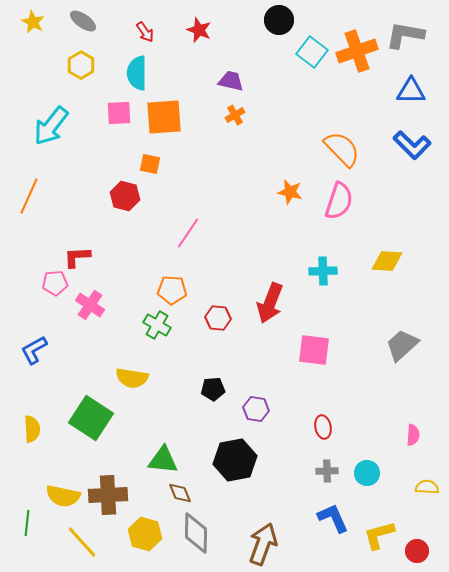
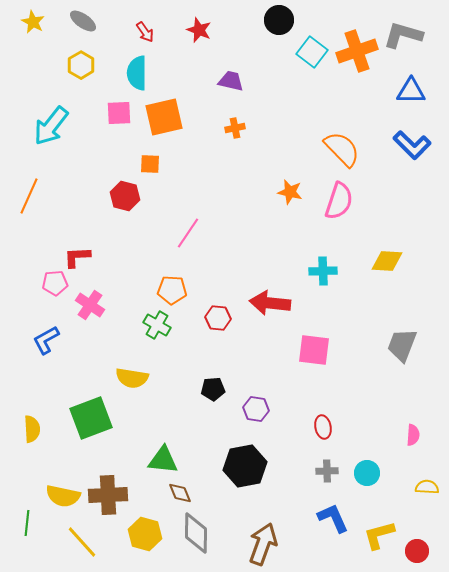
gray L-shape at (405, 35): moved 2 px left; rotated 6 degrees clockwise
orange cross at (235, 115): moved 13 px down; rotated 18 degrees clockwise
orange square at (164, 117): rotated 9 degrees counterclockwise
orange square at (150, 164): rotated 10 degrees counterclockwise
red arrow at (270, 303): rotated 75 degrees clockwise
gray trapezoid at (402, 345): rotated 27 degrees counterclockwise
blue L-shape at (34, 350): moved 12 px right, 10 px up
green square at (91, 418): rotated 36 degrees clockwise
black hexagon at (235, 460): moved 10 px right, 6 px down
